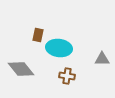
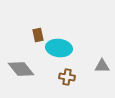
brown rectangle: rotated 24 degrees counterclockwise
gray triangle: moved 7 px down
brown cross: moved 1 px down
